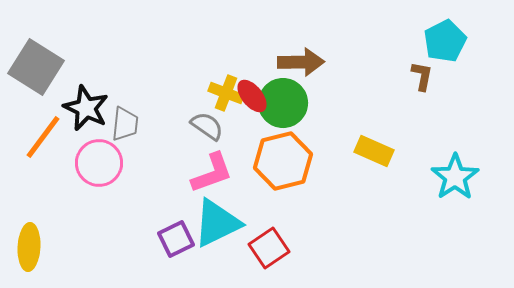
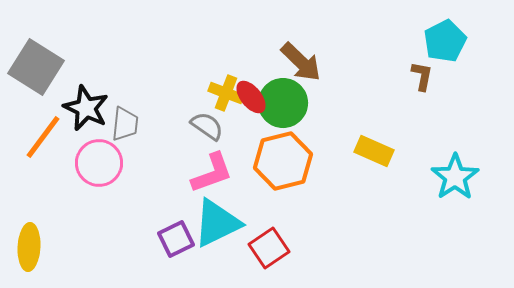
brown arrow: rotated 45 degrees clockwise
red ellipse: moved 1 px left, 1 px down
